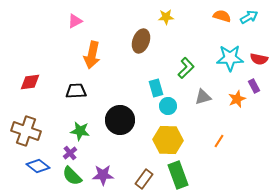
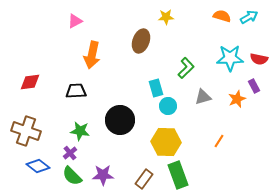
yellow hexagon: moved 2 px left, 2 px down
